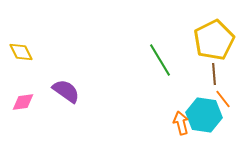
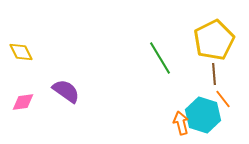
green line: moved 2 px up
cyan hexagon: moved 1 px left; rotated 8 degrees clockwise
